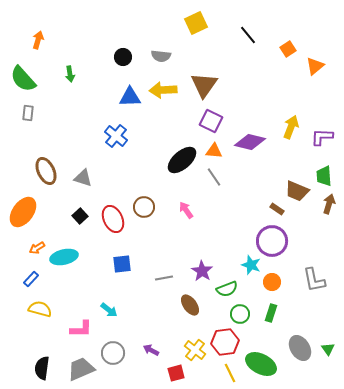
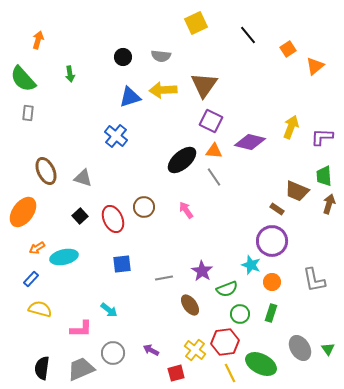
blue triangle at (130, 97): rotated 15 degrees counterclockwise
